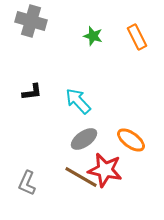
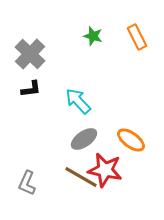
gray cross: moved 1 px left, 33 px down; rotated 28 degrees clockwise
black L-shape: moved 1 px left, 3 px up
